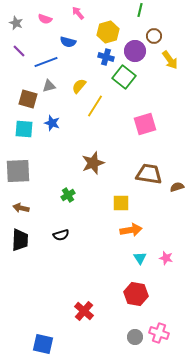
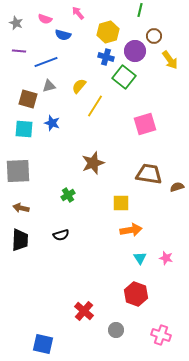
blue semicircle: moved 5 px left, 7 px up
purple line: rotated 40 degrees counterclockwise
red hexagon: rotated 10 degrees clockwise
pink cross: moved 2 px right, 2 px down
gray circle: moved 19 px left, 7 px up
